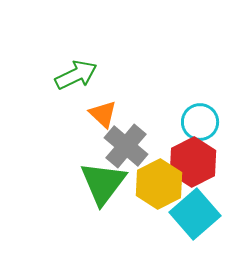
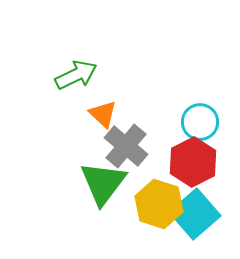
yellow hexagon: moved 20 px down; rotated 15 degrees counterclockwise
